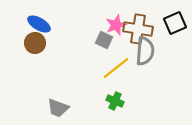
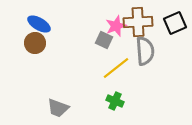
pink star: moved 1 px down
brown cross: moved 7 px up; rotated 12 degrees counterclockwise
gray semicircle: rotated 8 degrees counterclockwise
